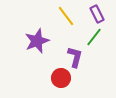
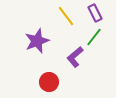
purple rectangle: moved 2 px left, 1 px up
purple L-shape: rotated 145 degrees counterclockwise
red circle: moved 12 px left, 4 px down
